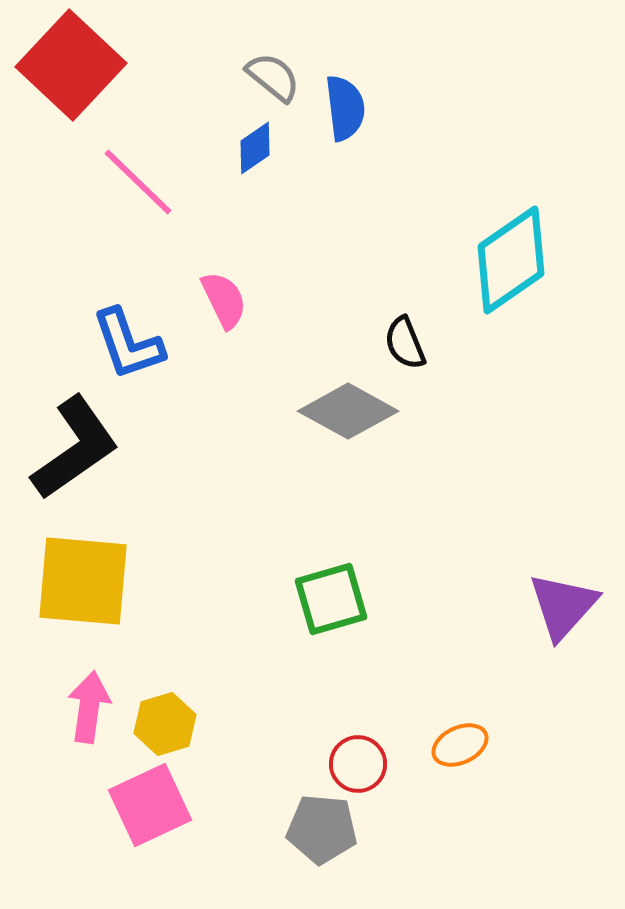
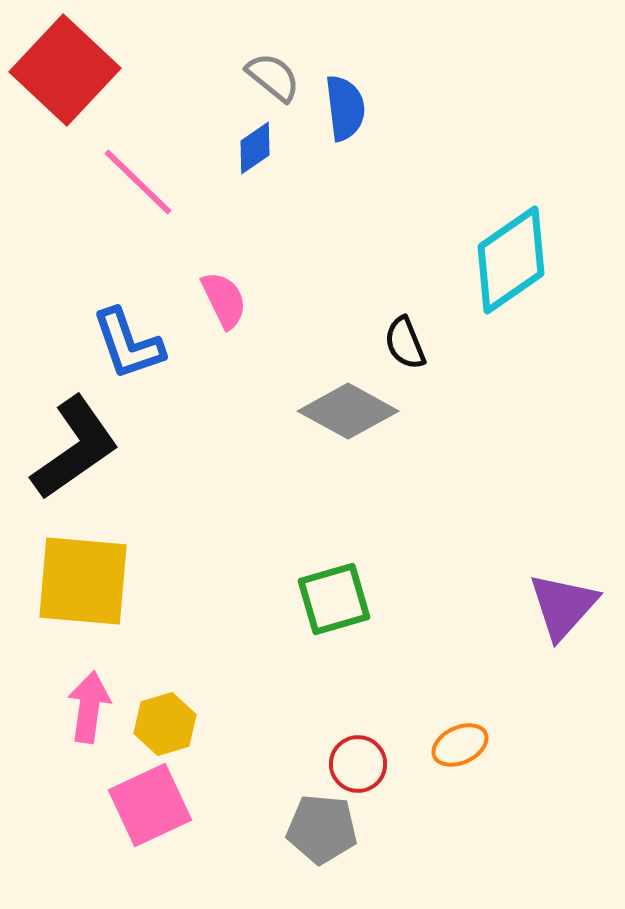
red square: moved 6 px left, 5 px down
green square: moved 3 px right
